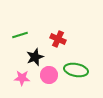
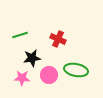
black star: moved 3 px left, 1 px down; rotated 12 degrees clockwise
